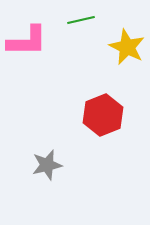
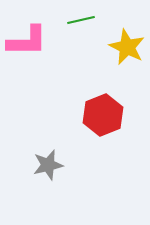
gray star: moved 1 px right
